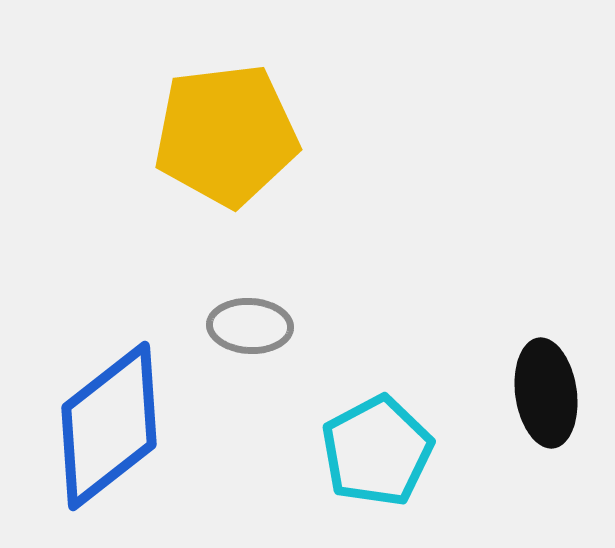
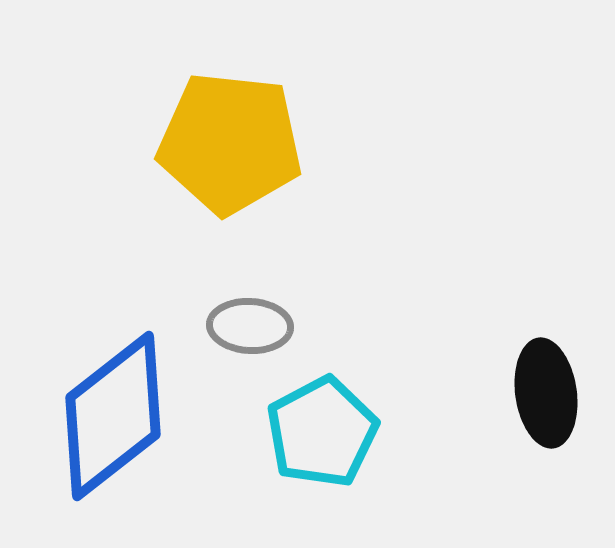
yellow pentagon: moved 4 px right, 8 px down; rotated 13 degrees clockwise
blue diamond: moved 4 px right, 10 px up
cyan pentagon: moved 55 px left, 19 px up
